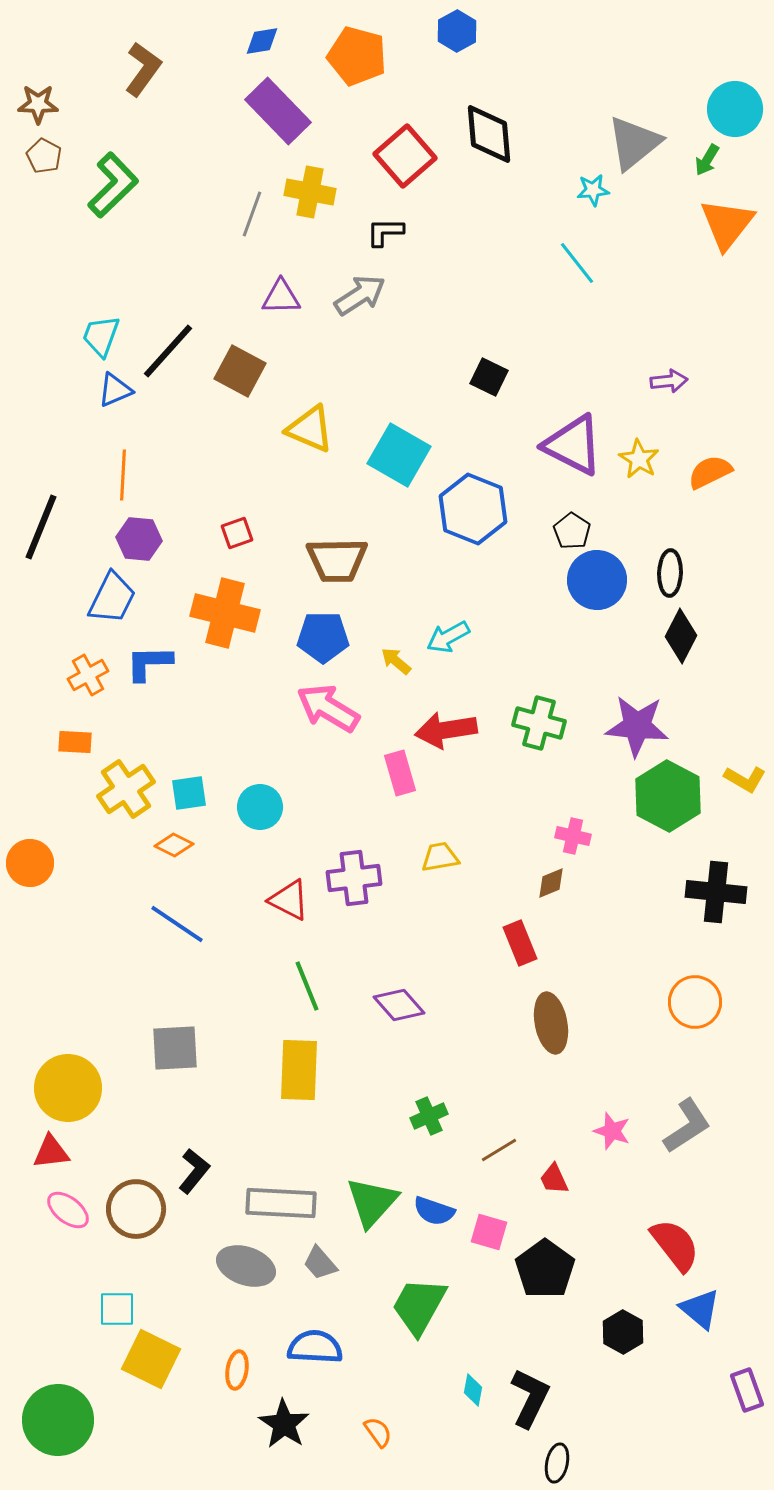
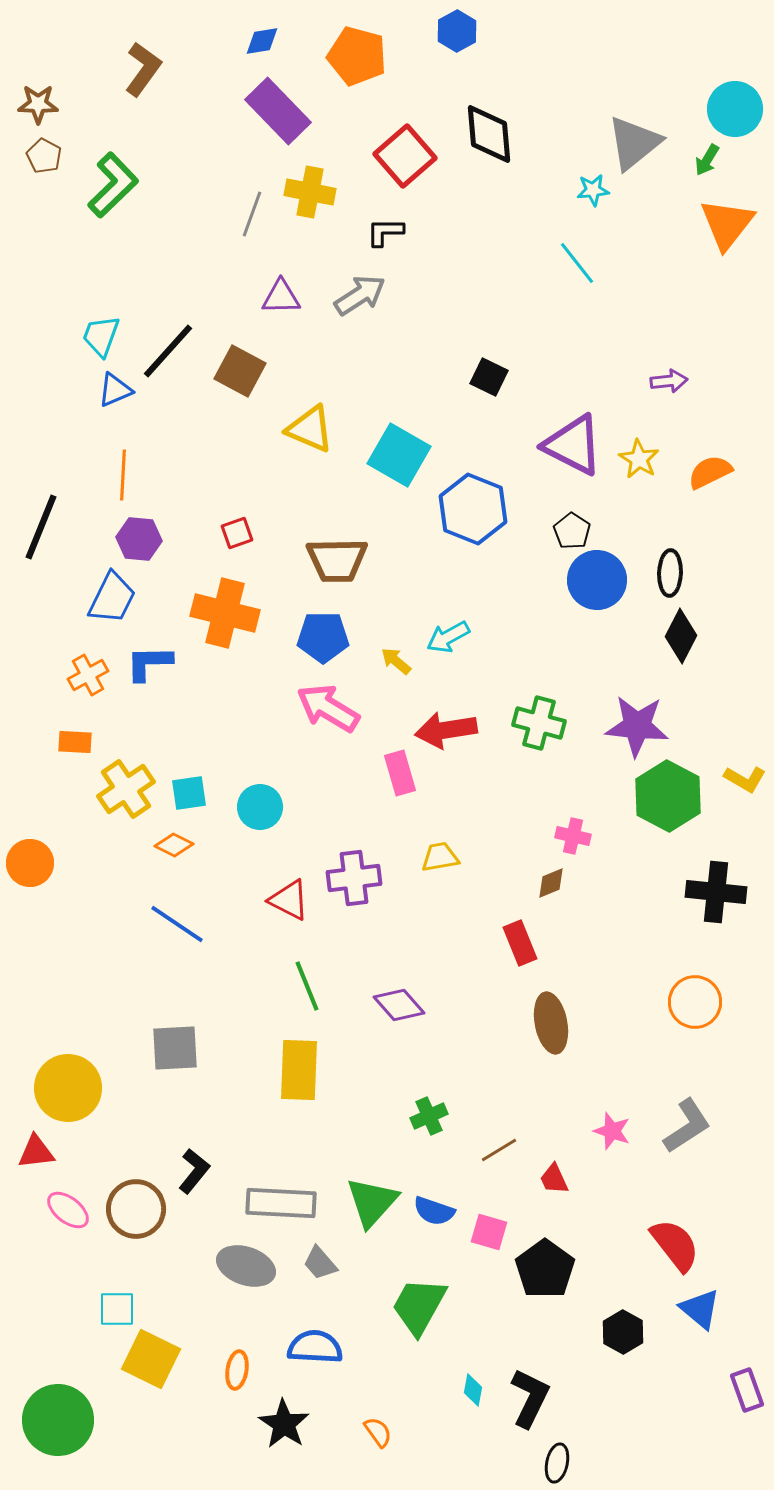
red triangle at (51, 1152): moved 15 px left
